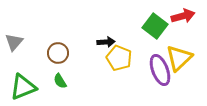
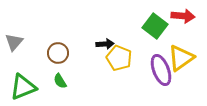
red arrow: rotated 20 degrees clockwise
black arrow: moved 1 px left, 2 px down
yellow triangle: moved 2 px right; rotated 8 degrees clockwise
purple ellipse: moved 1 px right
